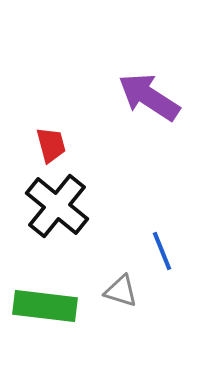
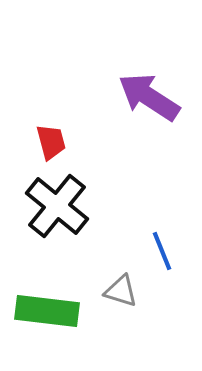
red trapezoid: moved 3 px up
green rectangle: moved 2 px right, 5 px down
